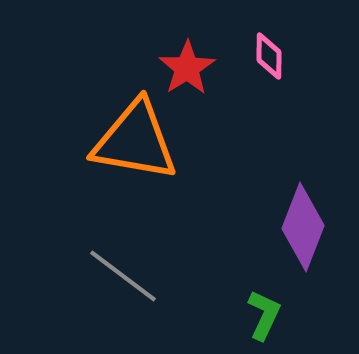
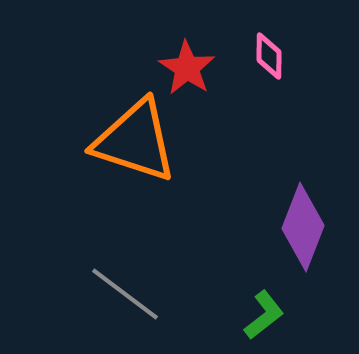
red star: rotated 6 degrees counterclockwise
orange triangle: rotated 8 degrees clockwise
gray line: moved 2 px right, 18 px down
green L-shape: rotated 27 degrees clockwise
